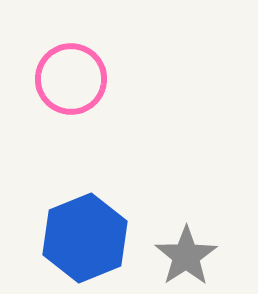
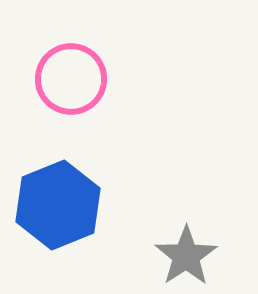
blue hexagon: moved 27 px left, 33 px up
